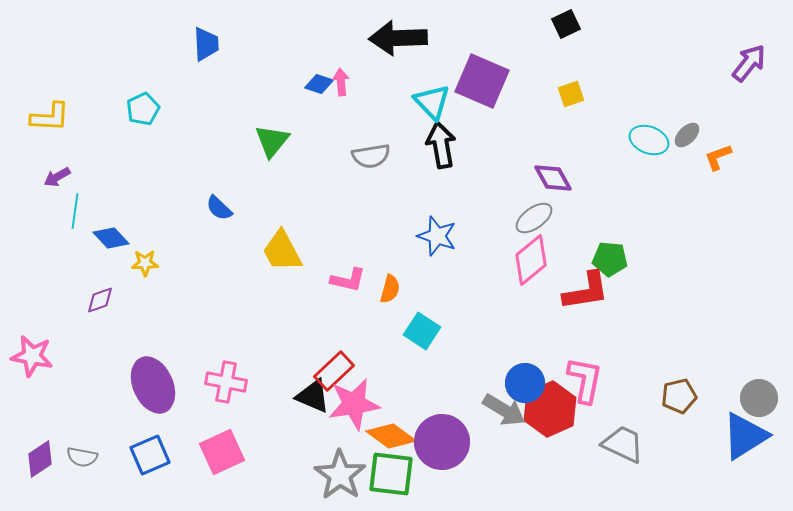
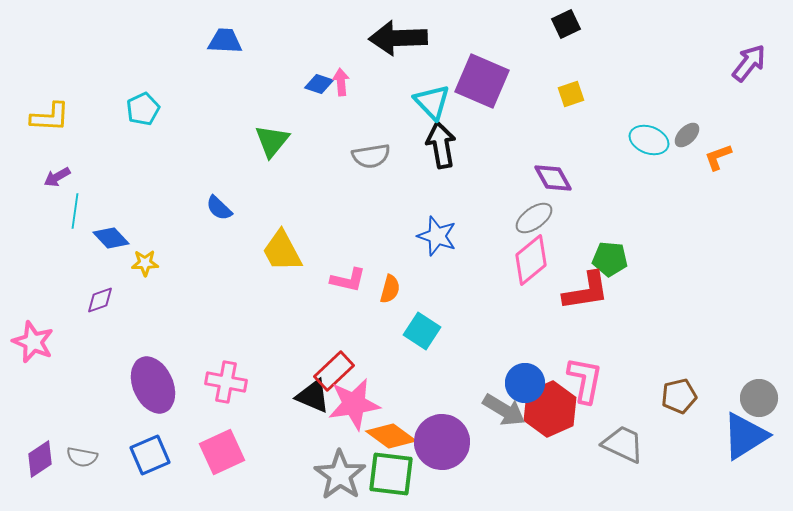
blue trapezoid at (206, 44): moved 19 px right, 3 px up; rotated 84 degrees counterclockwise
pink star at (32, 356): moved 1 px right, 14 px up; rotated 12 degrees clockwise
